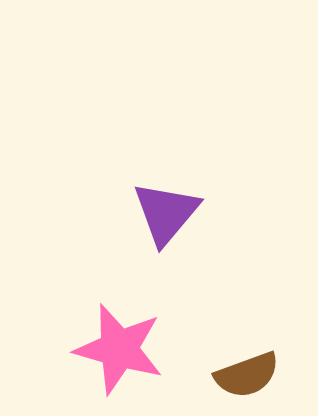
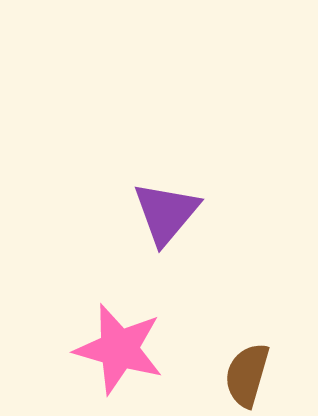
brown semicircle: rotated 126 degrees clockwise
